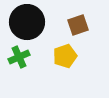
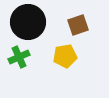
black circle: moved 1 px right
yellow pentagon: rotated 10 degrees clockwise
